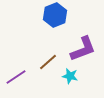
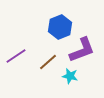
blue hexagon: moved 5 px right, 12 px down
purple L-shape: moved 1 px left, 1 px down
purple line: moved 21 px up
